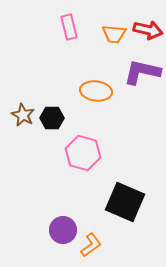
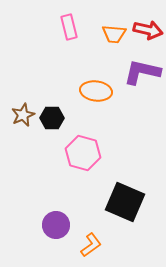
brown star: rotated 20 degrees clockwise
purple circle: moved 7 px left, 5 px up
